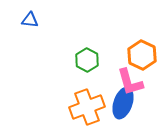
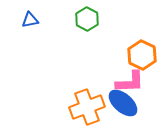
blue triangle: rotated 18 degrees counterclockwise
green hexagon: moved 41 px up
pink L-shape: rotated 76 degrees counterclockwise
blue ellipse: rotated 68 degrees counterclockwise
